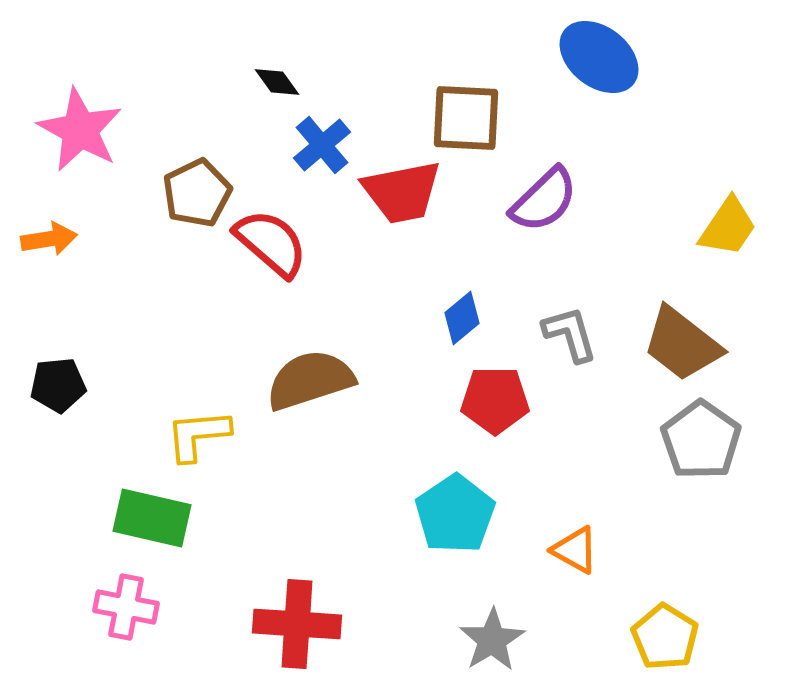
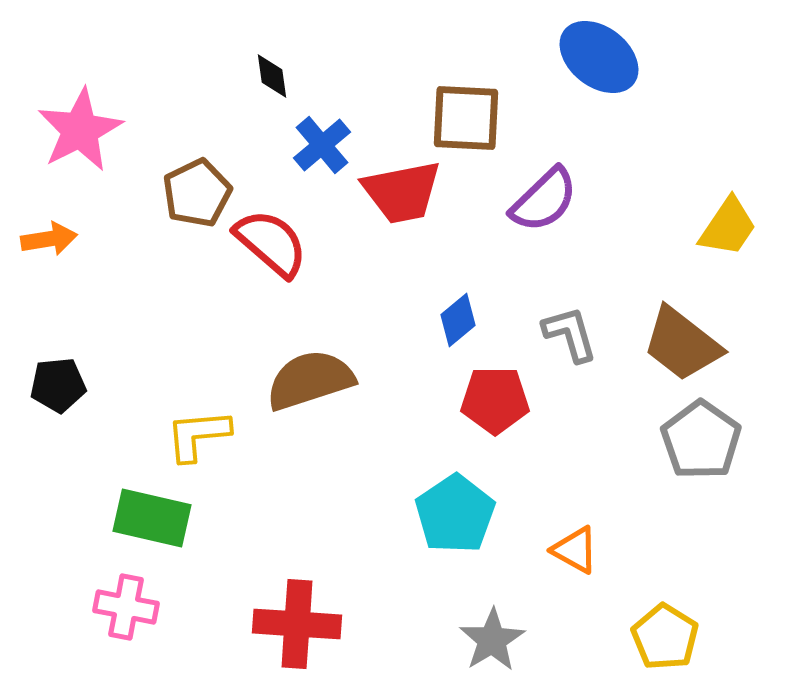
black diamond: moved 5 px left, 6 px up; rotated 27 degrees clockwise
pink star: rotated 16 degrees clockwise
blue diamond: moved 4 px left, 2 px down
